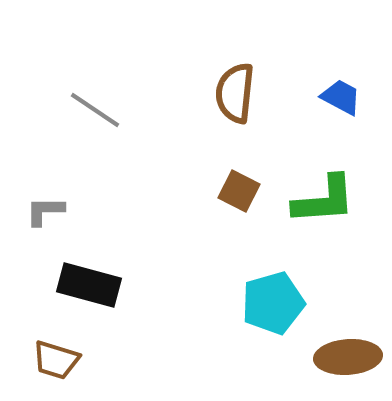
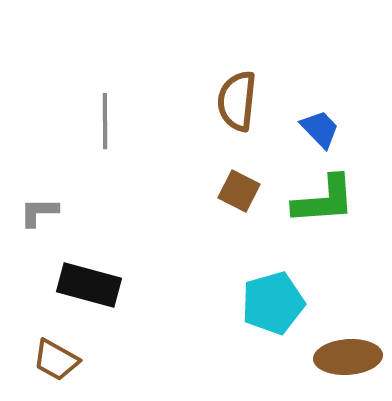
brown semicircle: moved 2 px right, 8 px down
blue trapezoid: moved 21 px left, 32 px down; rotated 18 degrees clockwise
gray line: moved 10 px right, 11 px down; rotated 56 degrees clockwise
gray L-shape: moved 6 px left, 1 px down
brown trapezoid: rotated 12 degrees clockwise
